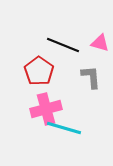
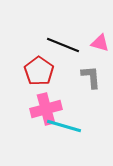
cyan line: moved 2 px up
